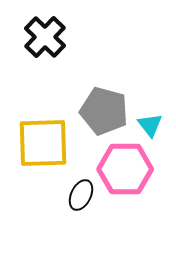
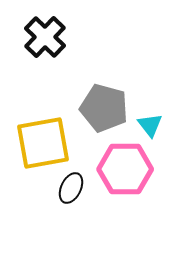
gray pentagon: moved 3 px up
yellow square: rotated 8 degrees counterclockwise
black ellipse: moved 10 px left, 7 px up
